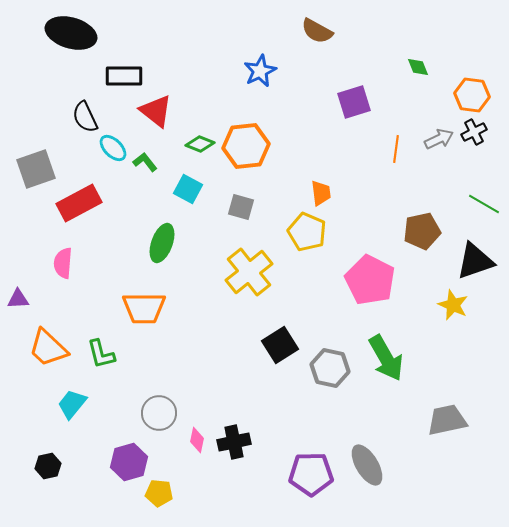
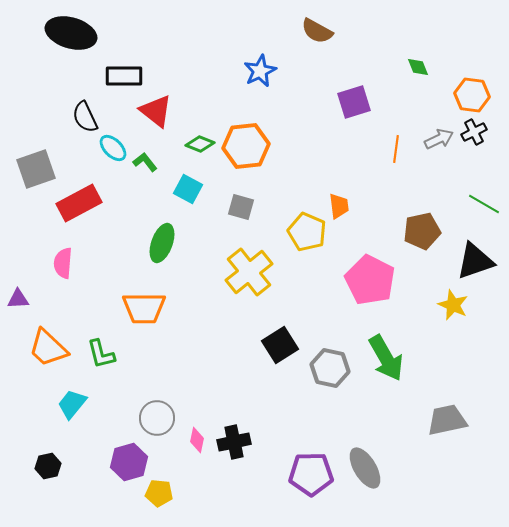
orange trapezoid at (321, 193): moved 18 px right, 13 px down
gray circle at (159, 413): moved 2 px left, 5 px down
gray ellipse at (367, 465): moved 2 px left, 3 px down
